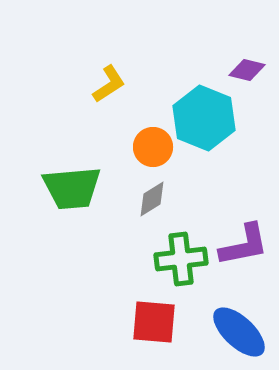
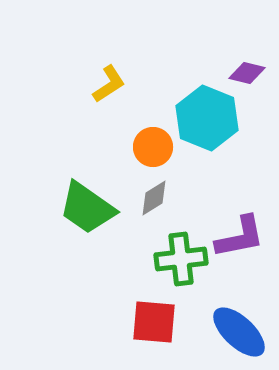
purple diamond: moved 3 px down
cyan hexagon: moved 3 px right
green trapezoid: moved 15 px right, 20 px down; rotated 40 degrees clockwise
gray diamond: moved 2 px right, 1 px up
purple L-shape: moved 4 px left, 8 px up
